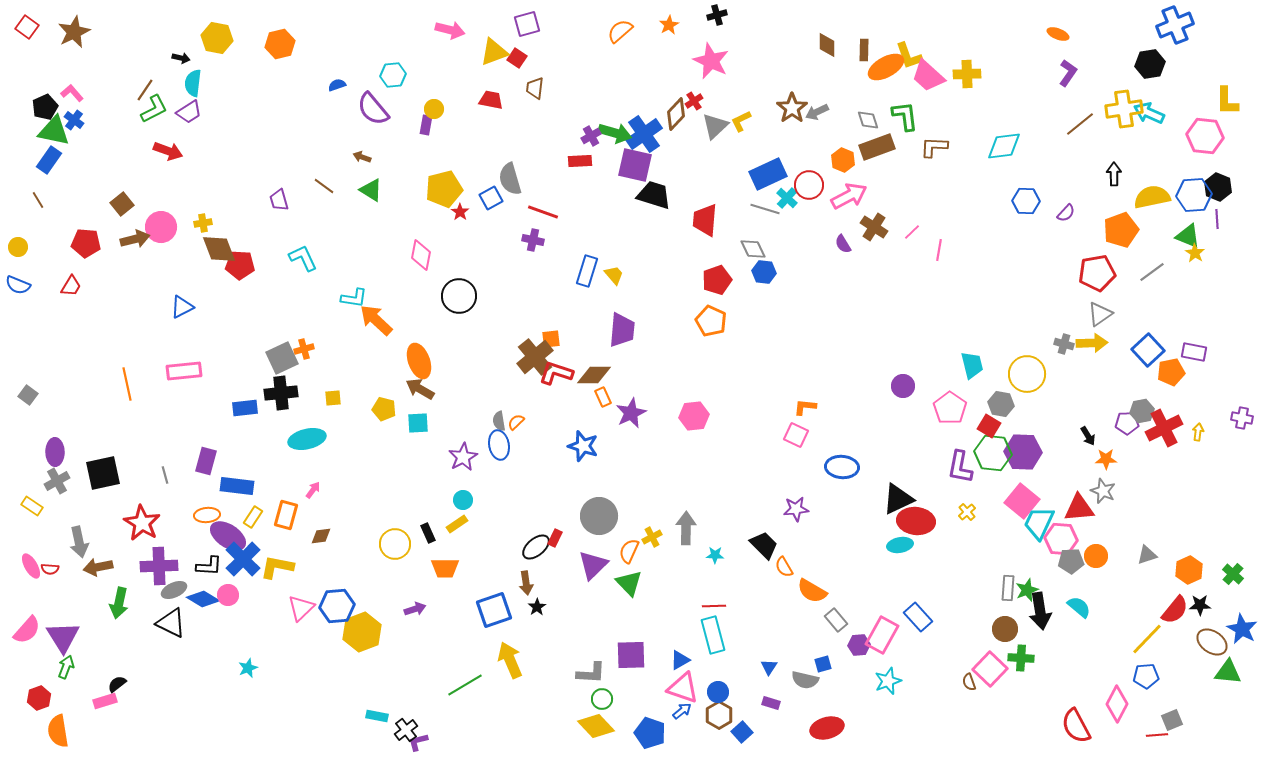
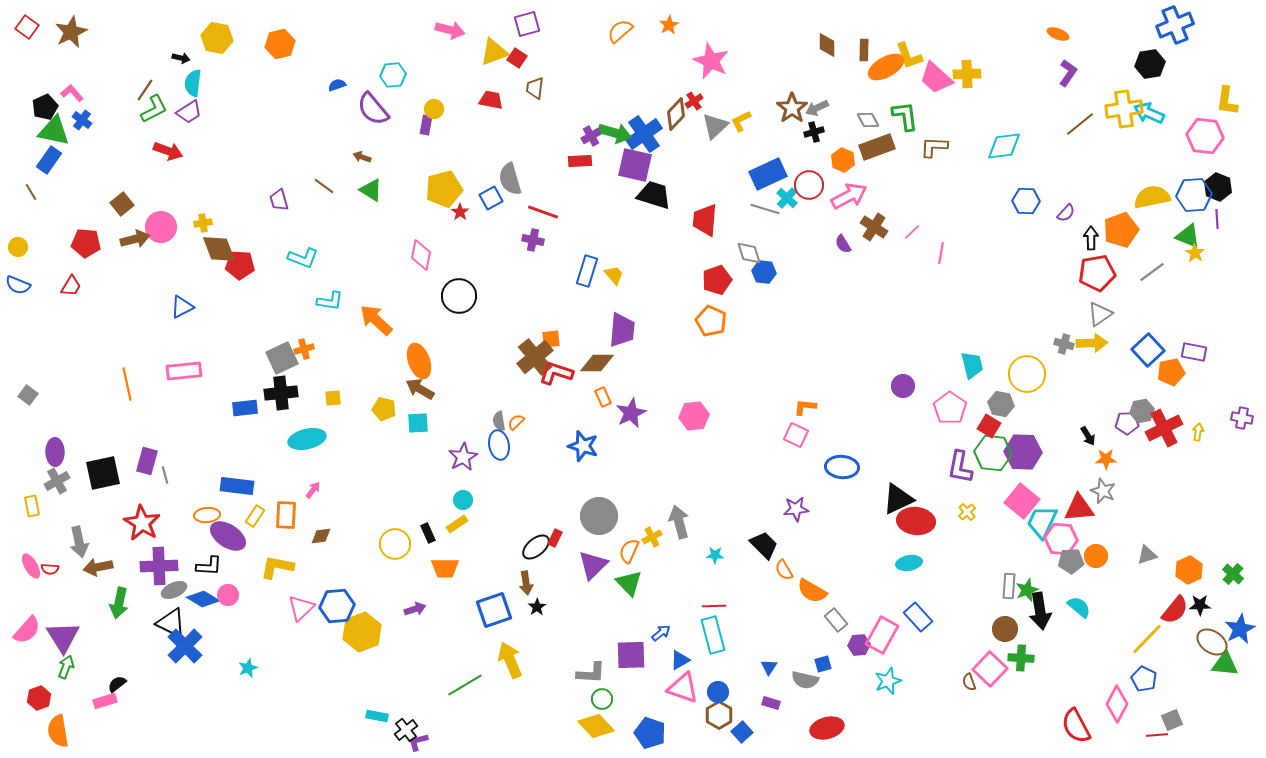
black cross at (717, 15): moved 97 px right, 117 px down
brown star at (74, 32): moved 3 px left
pink trapezoid at (928, 76): moved 8 px right, 2 px down
yellow L-shape at (1227, 101): rotated 8 degrees clockwise
gray arrow at (817, 112): moved 4 px up
blue cross at (74, 120): moved 8 px right
gray diamond at (868, 120): rotated 10 degrees counterclockwise
black arrow at (1114, 174): moved 23 px left, 64 px down
brown line at (38, 200): moved 7 px left, 8 px up
gray diamond at (753, 249): moved 4 px left, 4 px down; rotated 8 degrees clockwise
pink line at (939, 250): moved 2 px right, 3 px down
cyan L-shape at (303, 258): rotated 136 degrees clockwise
cyan L-shape at (354, 298): moved 24 px left, 3 px down
brown diamond at (594, 375): moved 3 px right, 12 px up
purple rectangle at (206, 461): moved 59 px left
yellow rectangle at (32, 506): rotated 45 degrees clockwise
orange rectangle at (286, 515): rotated 12 degrees counterclockwise
yellow rectangle at (253, 517): moved 2 px right, 1 px up
cyan trapezoid at (1039, 523): moved 3 px right, 1 px up
gray arrow at (686, 528): moved 7 px left, 6 px up; rotated 16 degrees counterclockwise
cyan ellipse at (900, 545): moved 9 px right, 18 px down
blue cross at (243, 559): moved 58 px left, 87 px down
orange semicircle at (784, 567): moved 3 px down
gray rectangle at (1008, 588): moved 1 px right, 2 px up
blue star at (1242, 629): moved 2 px left; rotated 16 degrees clockwise
green triangle at (1228, 672): moved 3 px left, 8 px up
blue pentagon at (1146, 676): moved 2 px left, 3 px down; rotated 30 degrees clockwise
blue arrow at (682, 711): moved 21 px left, 78 px up
